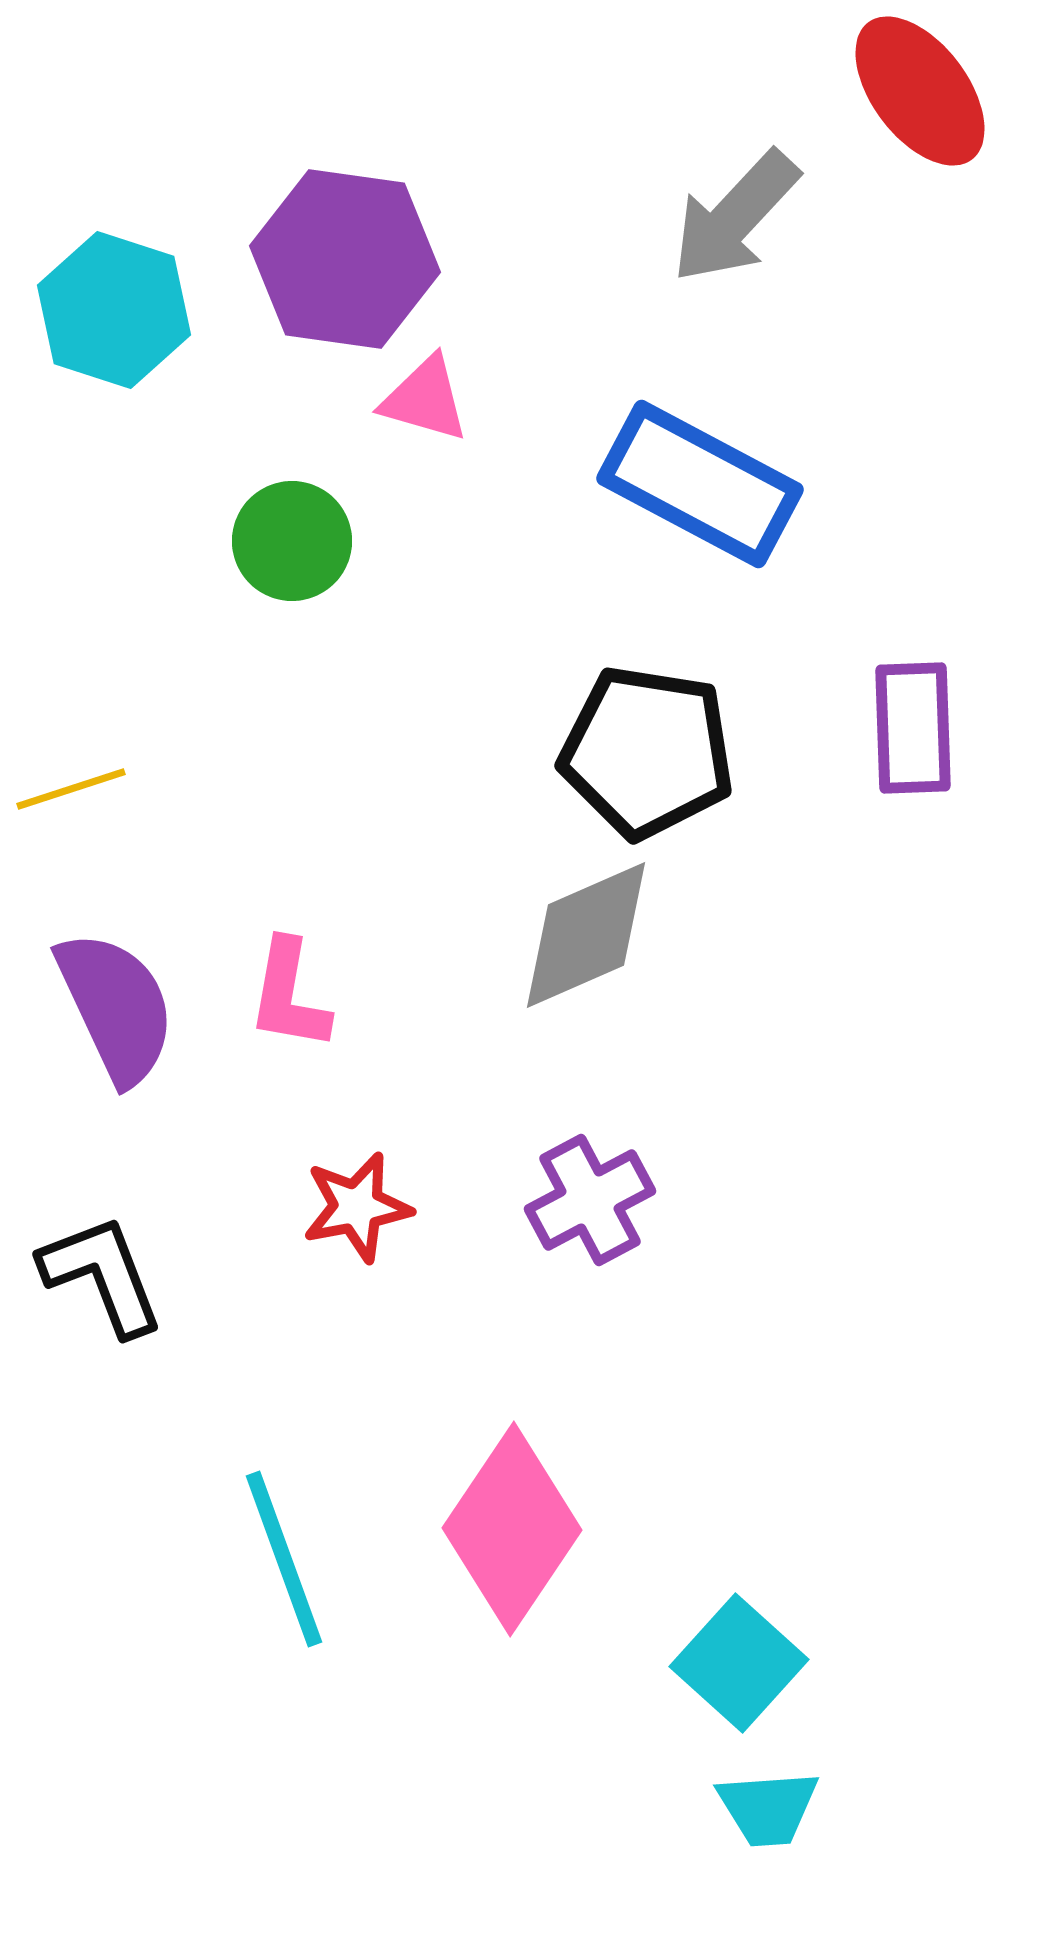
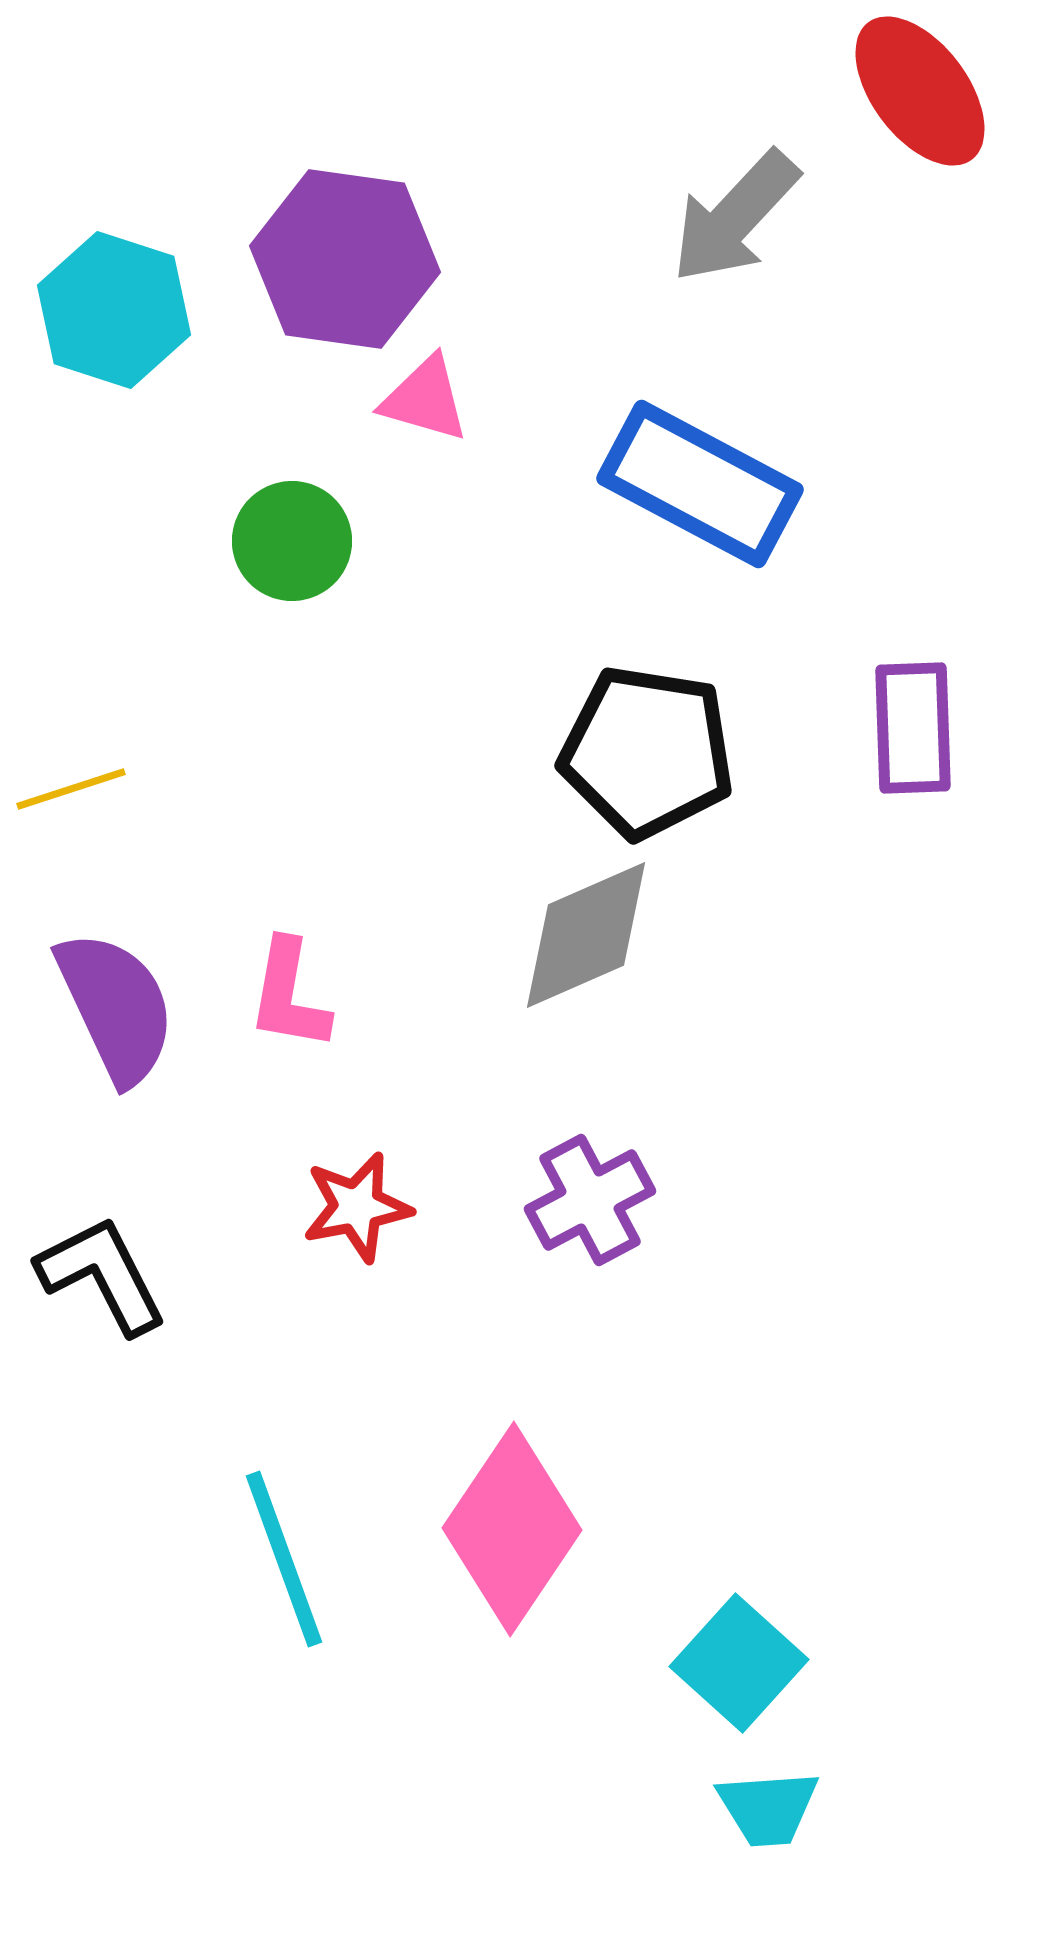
black L-shape: rotated 6 degrees counterclockwise
